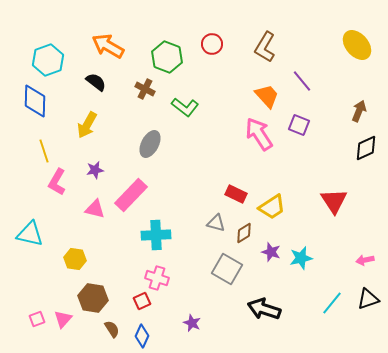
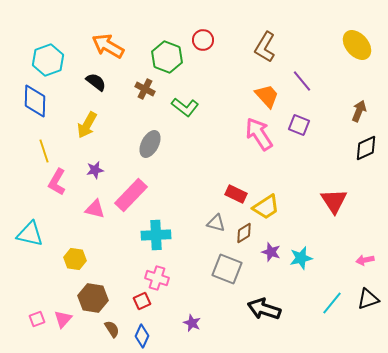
red circle at (212, 44): moved 9 px left, 4 px up
yellow trapezoid at (272, 207): moved 6 px left
gray square at (227, 269): rotated 8 degrees counterclockwise
